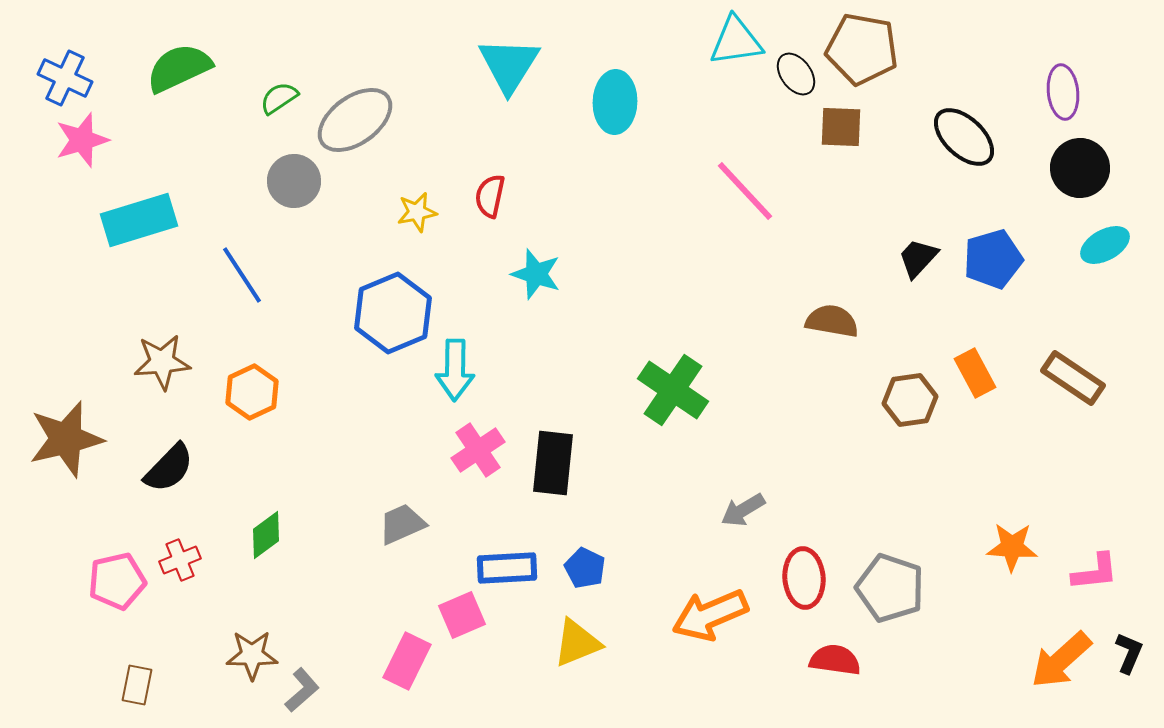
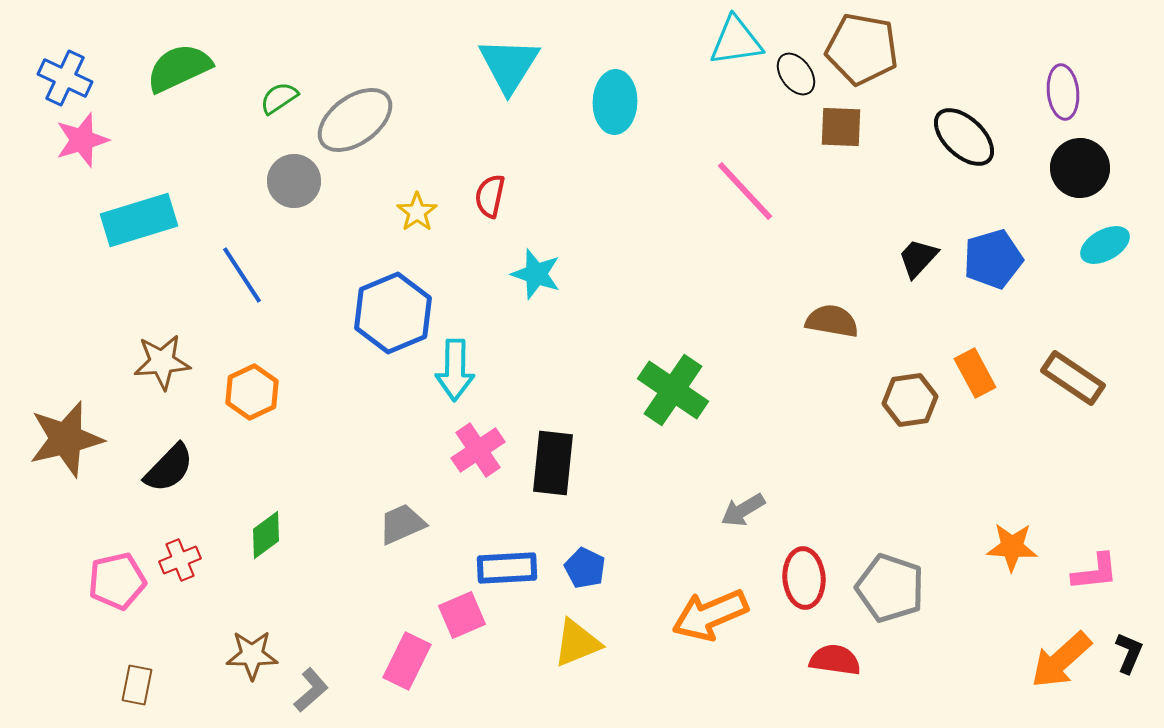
yellow star at (417, 212): rotated 24 degrees counterclockwise
gray L-shape at (302, 690): moved 9 px right
